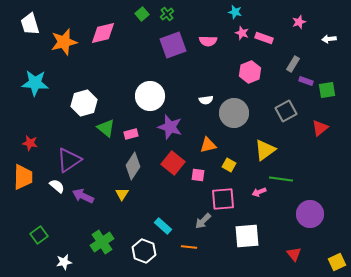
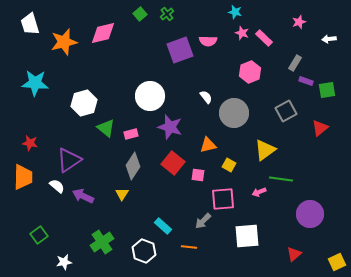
green square at (142, 14): moved 2 px left
pink rectangle at (264, 38): rotated 24 degrees clockwise
purple square at (173, 45): moved 7 px right, 5 px down
gray rectangle at (293, 64): moved 2 px right, 1 px up
white semicircle at (206, 100): moved 3 px up; rotated 120 degrees counterclockwise
red triangle at (294, 254): rotated 28 degrees clockwise
